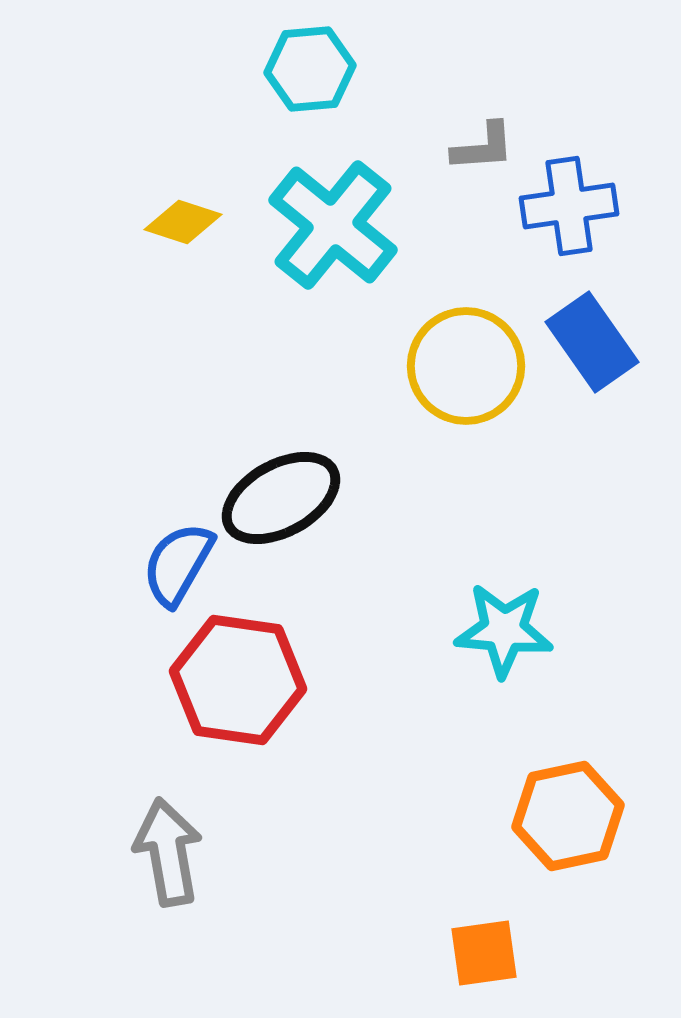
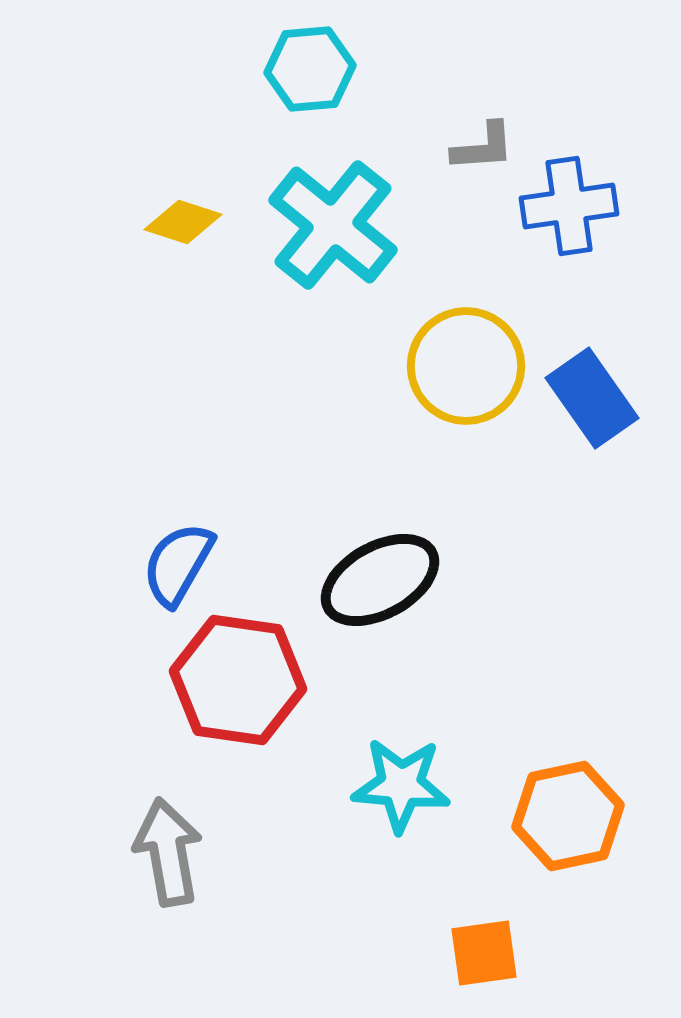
blue rectangle: moved 56 px down
black ellipse: moved 99 px right, 82 px down
cyan star: moved 103 px left, 155 px down
